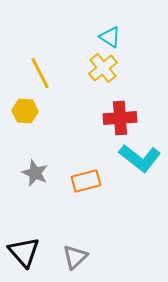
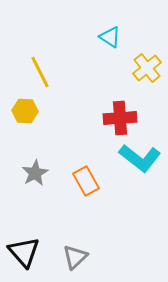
yellow cross: moved 44 px right
yellow line: moved 1 px up
gray star: rotated 20 degrees clockwise
orange rectangle: rotated 76 degrees clockwise
